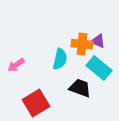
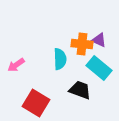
purple triangle: moved 1 px right, 1 px up
cyan semicircle: rotated 15 degrees counterclockwise
black trapezoid: moved 2 px down
red square: rotated 28 degrees counterclockwise
